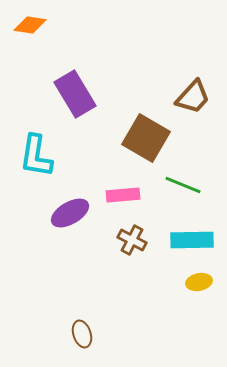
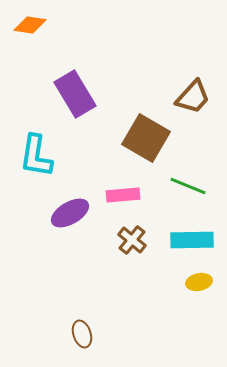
green line: moved 5 px right, 1 px down
brown cross: rotated 12 degrees clockwise
